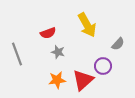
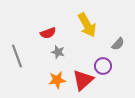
gray line: moved 2 px down
